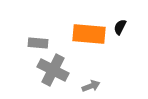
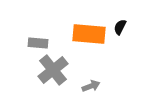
gray cross: rotated 24 degrees clockwise
